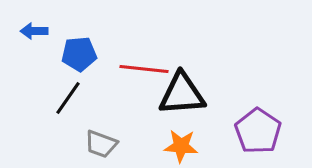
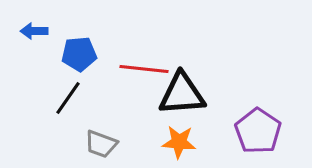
orange star: moved 2 px left, 4 px up
